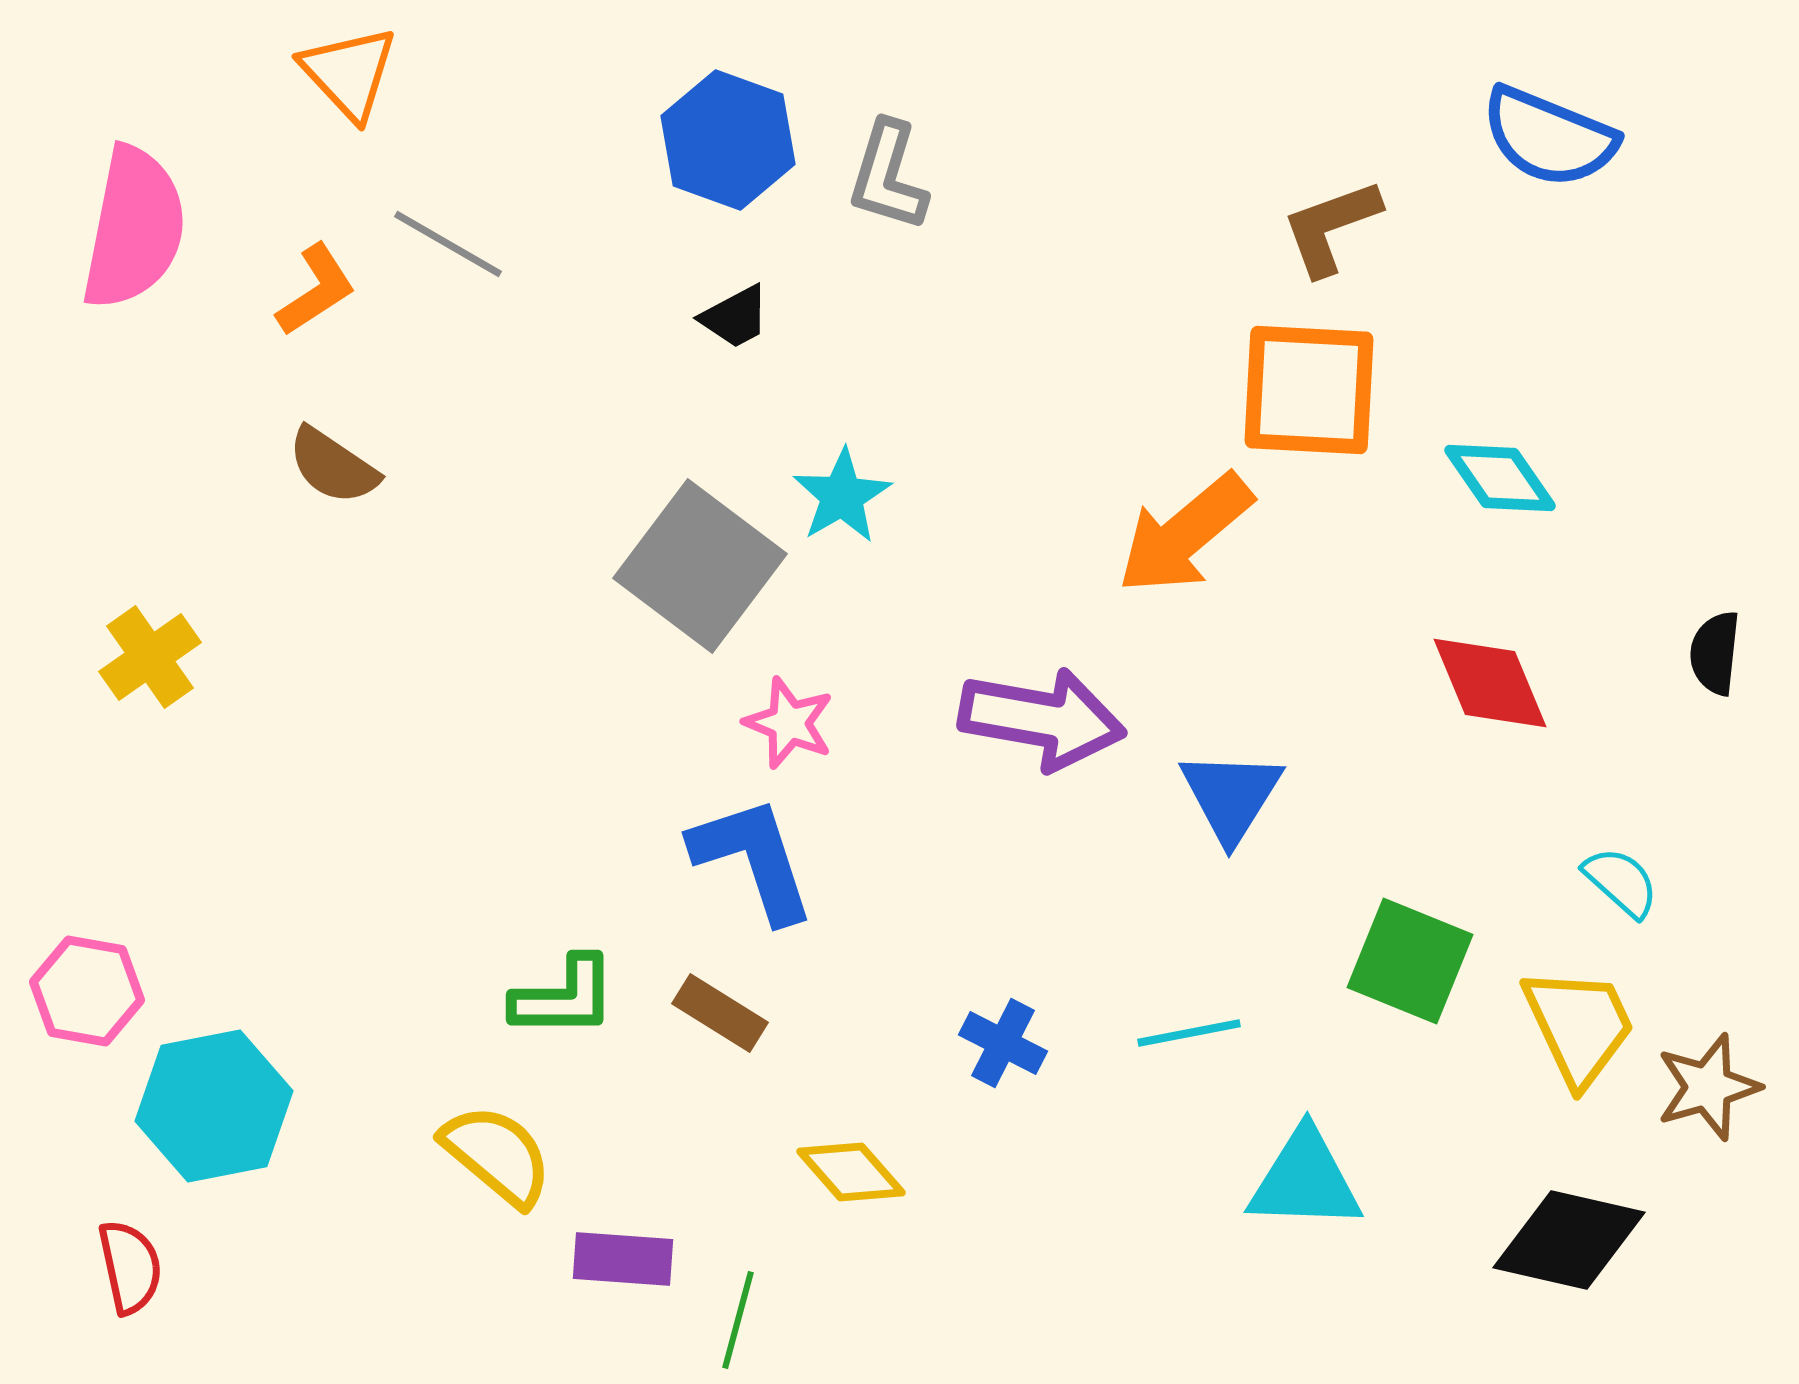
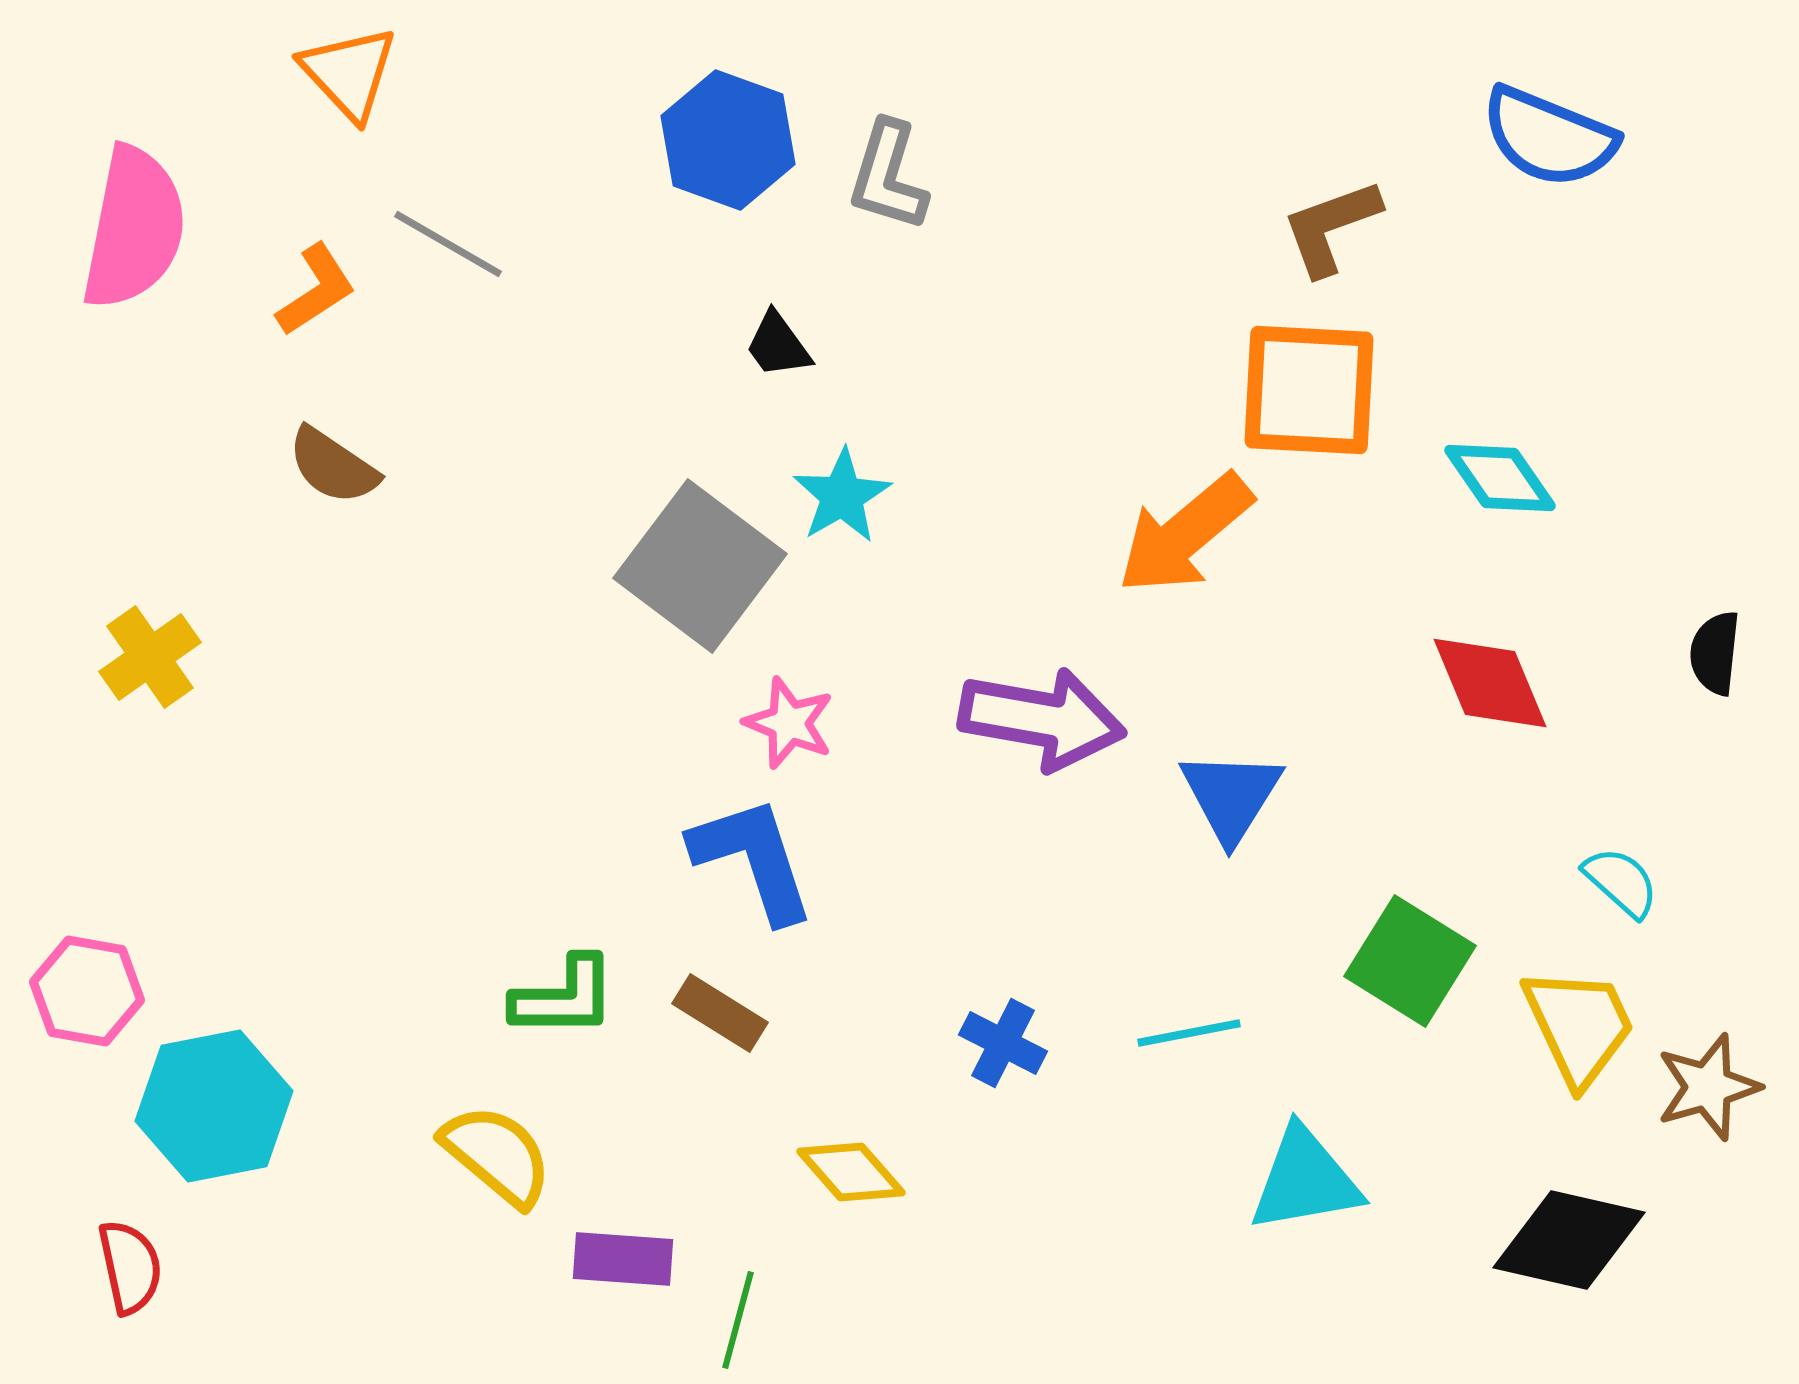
black trapezoid: moved 43 px right, 28 px down; rotated 82 degrees clockwise
green square: rotated 10 degrees clockwise
cyan triangle: rotated 12 degrees counterclockwise
